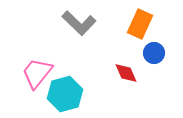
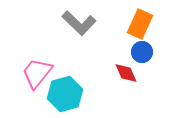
blue circle: moved 12 px left, 1 px up
